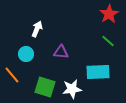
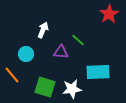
white arrow: moved 6 px right, 1 px down
green line: moved 30 px left, 1 px up
